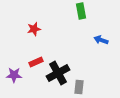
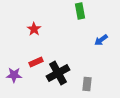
green rectangle: moved 1 px left
red star: rotated 24 degrees counterclockwise
blue arrow: rotated 56 degrees counterclockwise
gray rectangle: moved 8 px right, 3 px up
